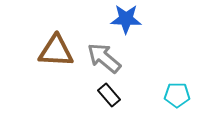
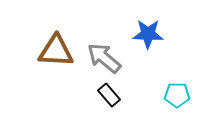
blue star: moved 22 px right, 15 px down
